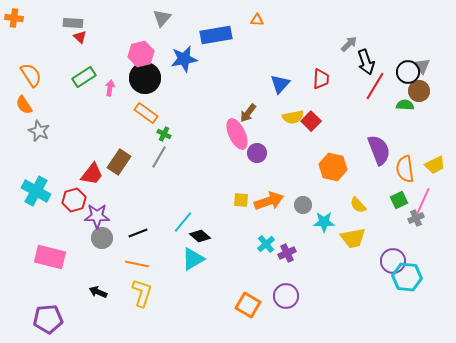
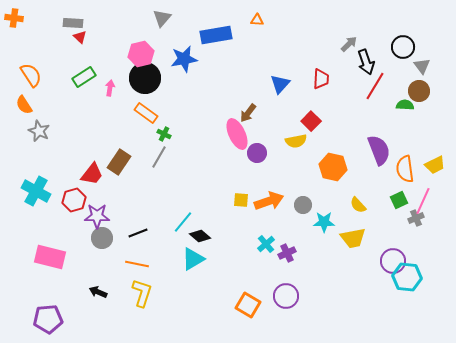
black circle at (408, 72): moved 5 px left, 25 px up
yellow semicircle at (293, 117): moved 3 px right, 24 px down
